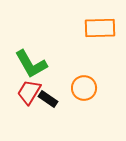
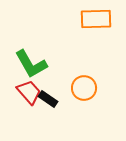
orange rectangle: moved 4 px left, 9 px up
red trapezoid: rotated 108 degrees clockwise
